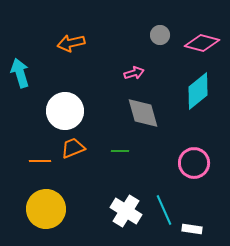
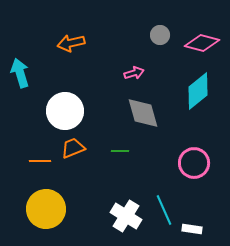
white cross: moved 5 px down
